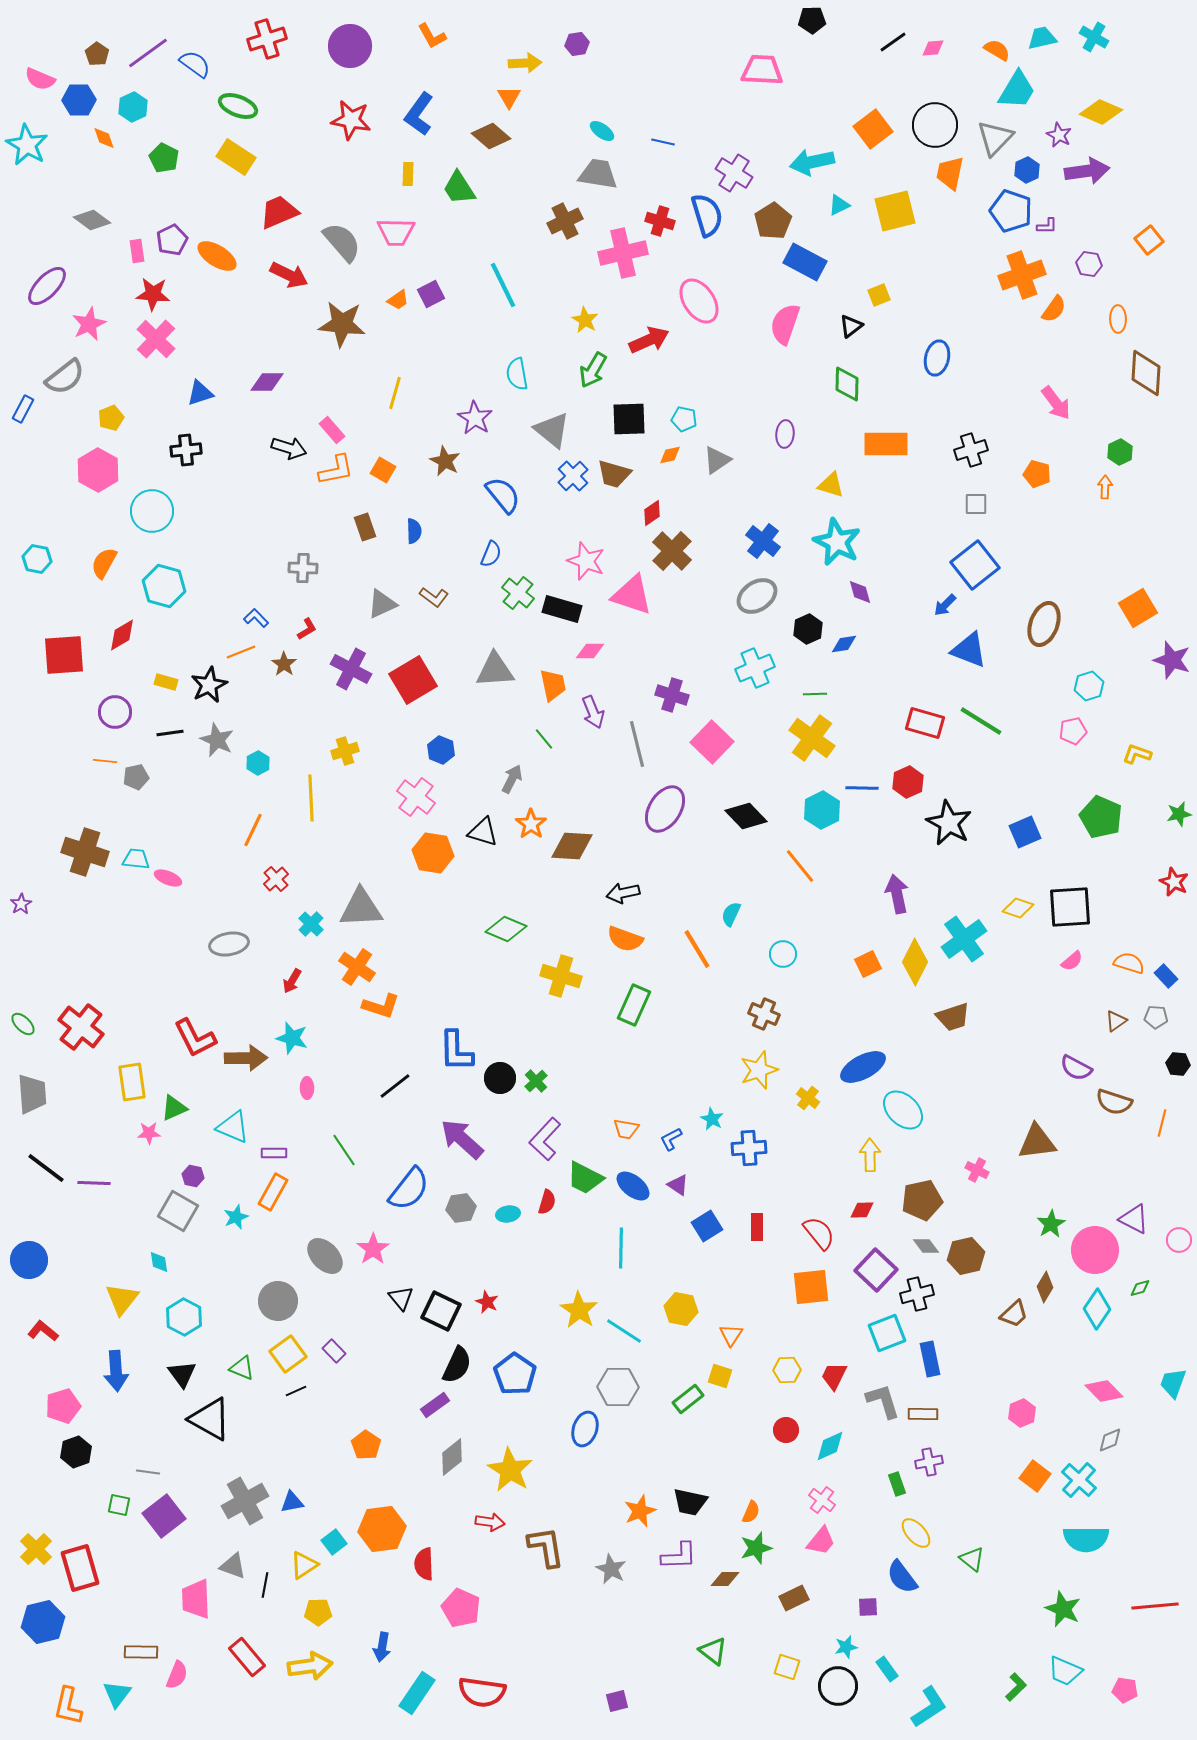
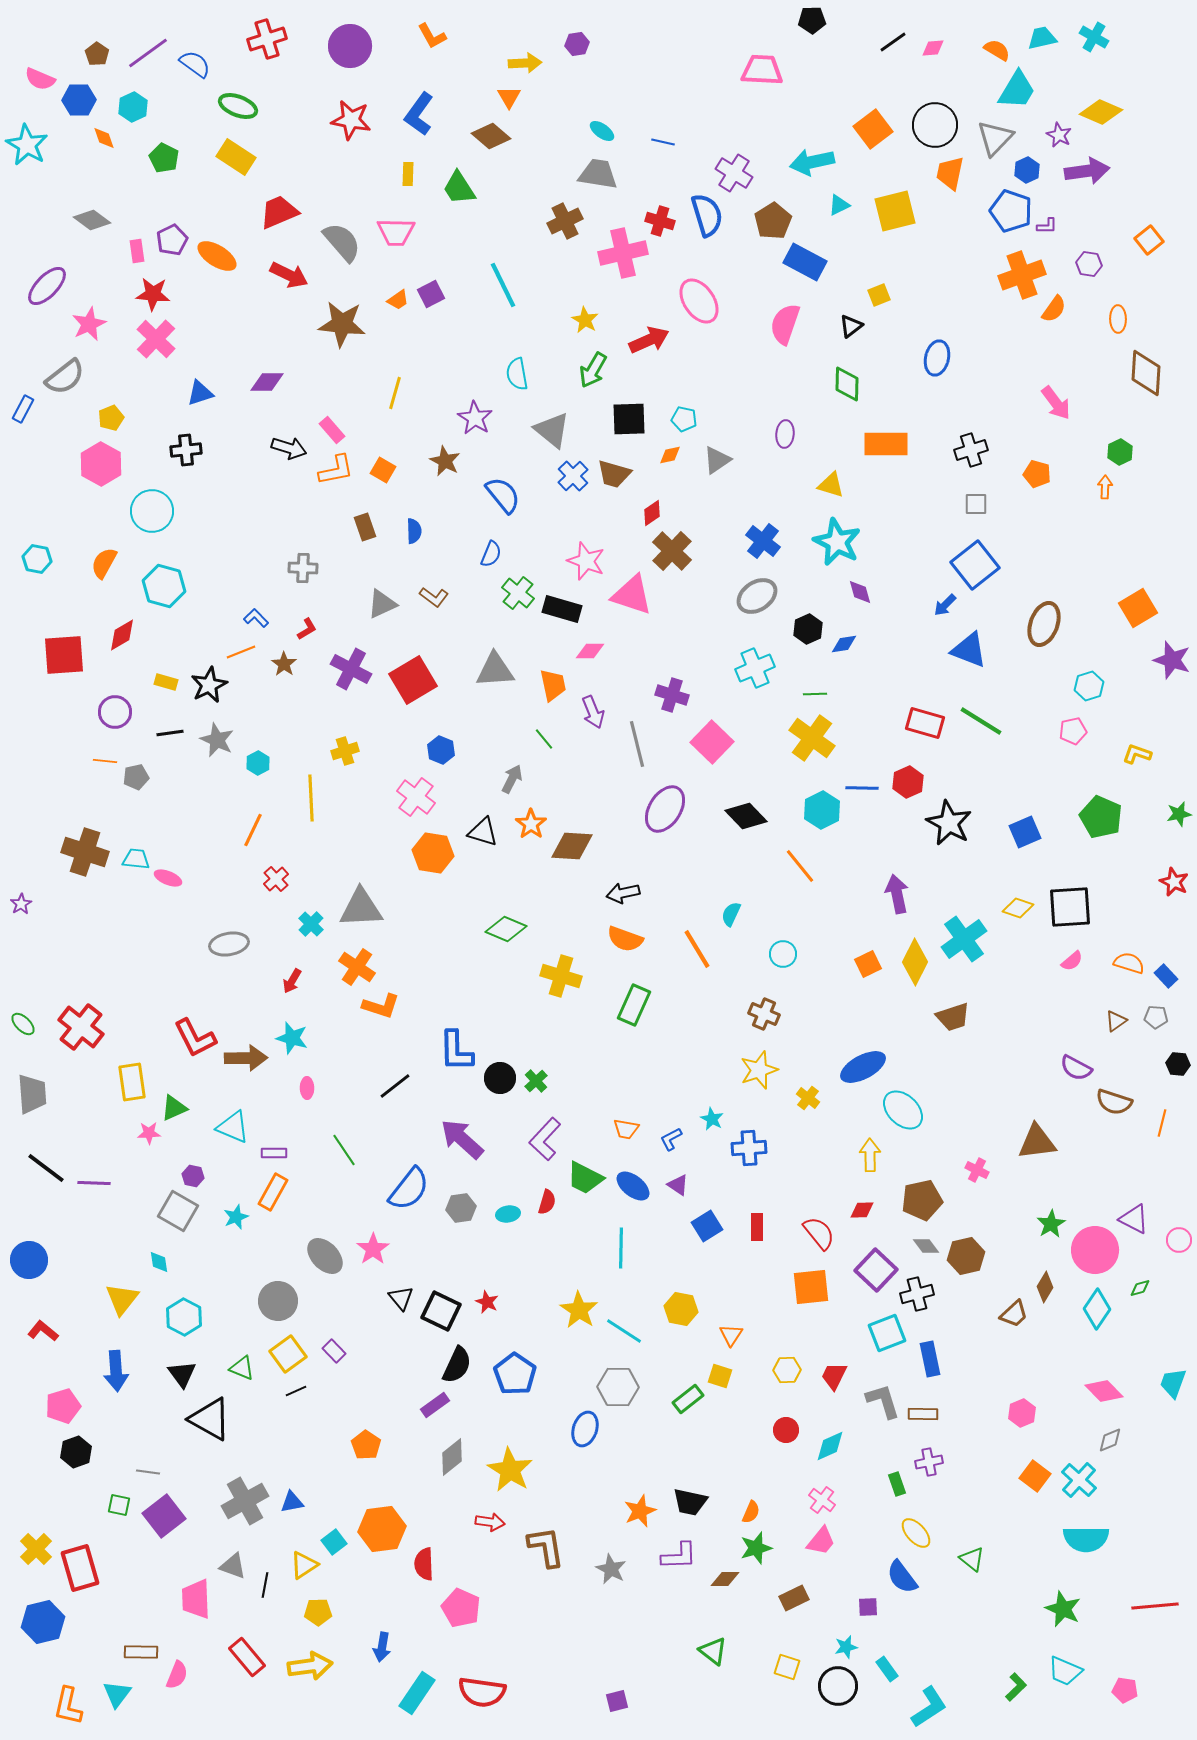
pink hexagon at (98, 470): moved 3 px right, 6 px up
